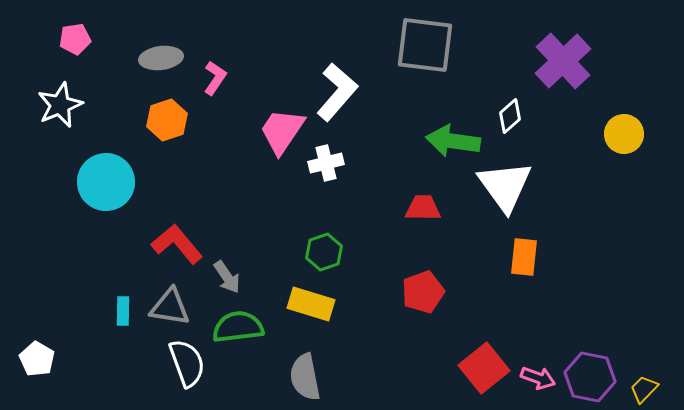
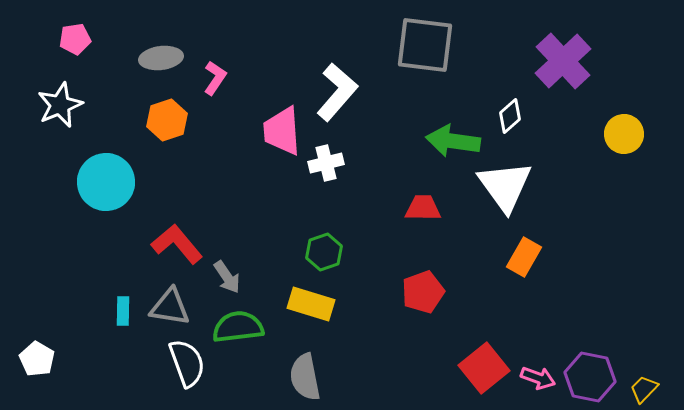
pink trapezoid: rotated 38 degrees counterclockwise
orange rectangle: rotated 24 degrees clockwise
